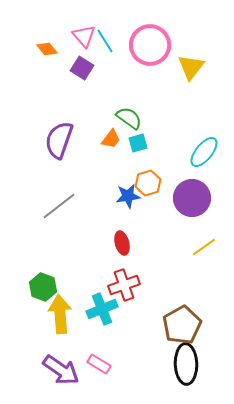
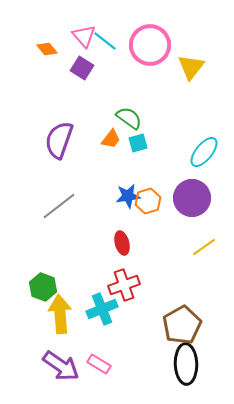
cyan line: rotated 20 degrees counterclockwise
orange hexagon: moved 18 px down
purple arrow: moved 4 px up
